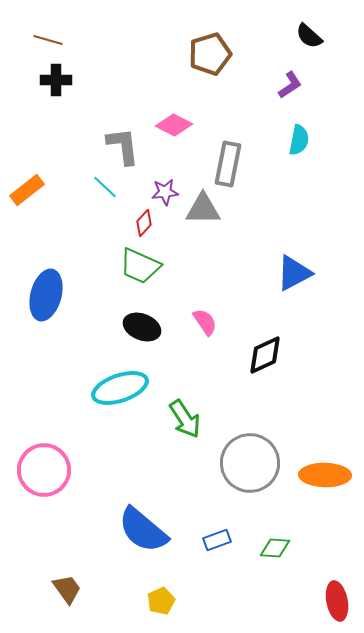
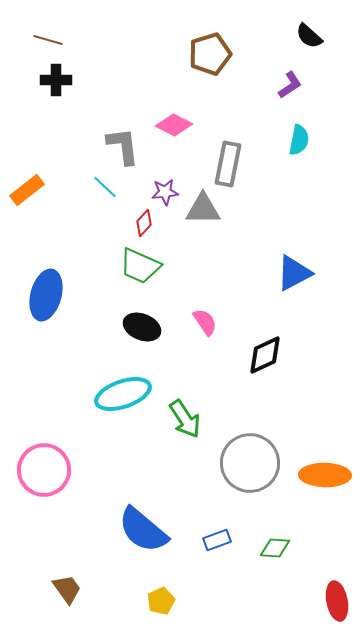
cyan ellipse: moved 3 px right, 6 px down
